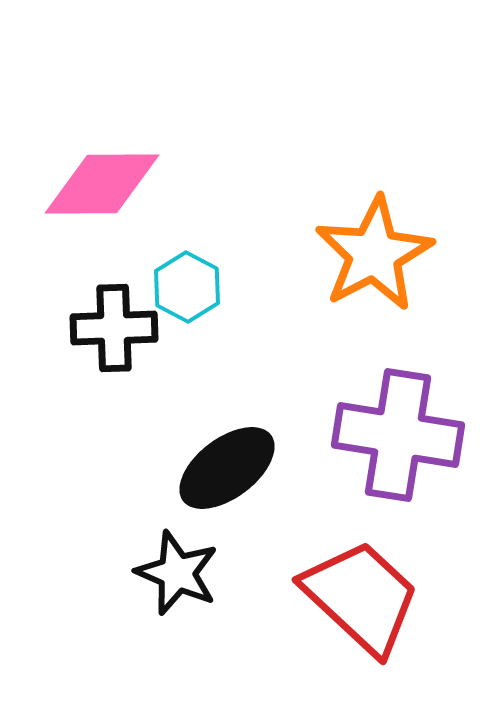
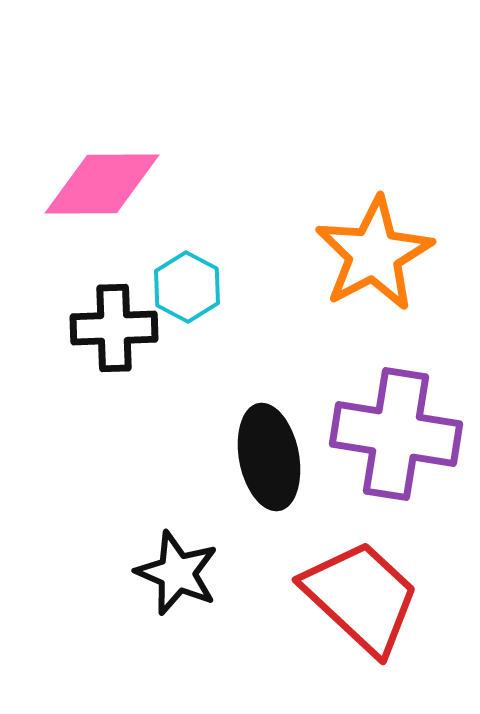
purple cross: moved 2 px left, 1 px up
black ellipse: moved 42 px right, 11 px up; rotated 64 degrees counterclockwise
